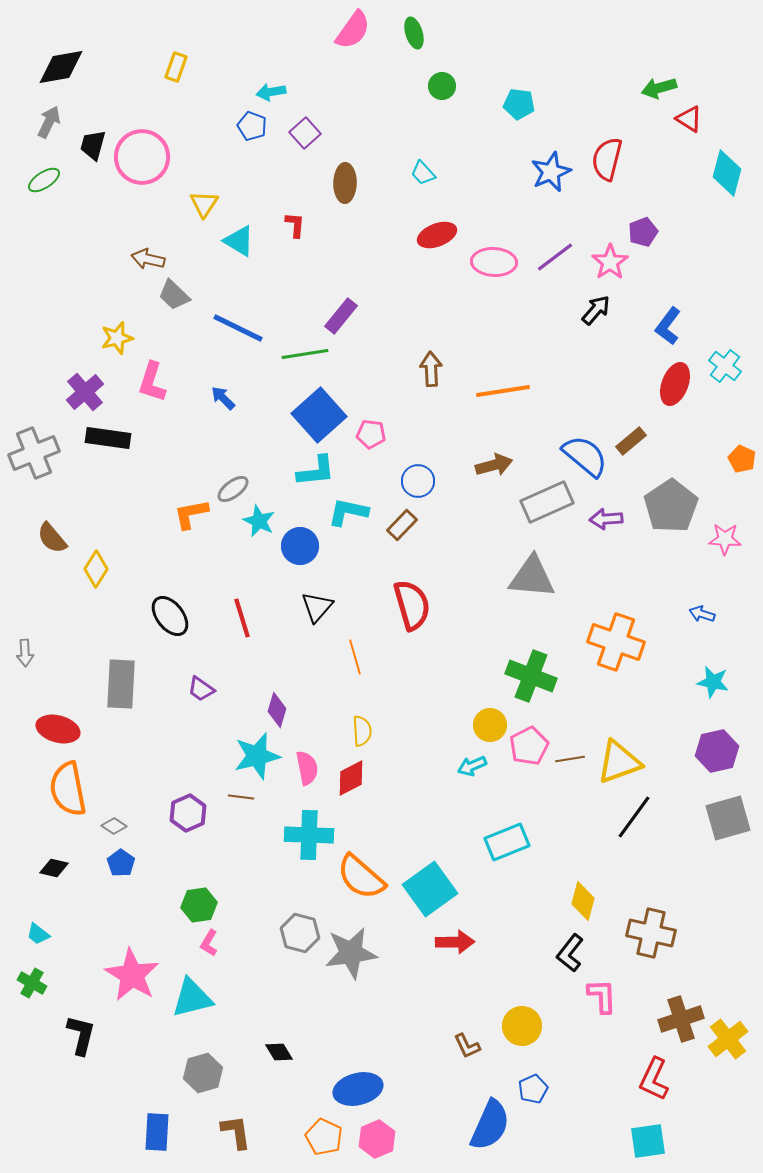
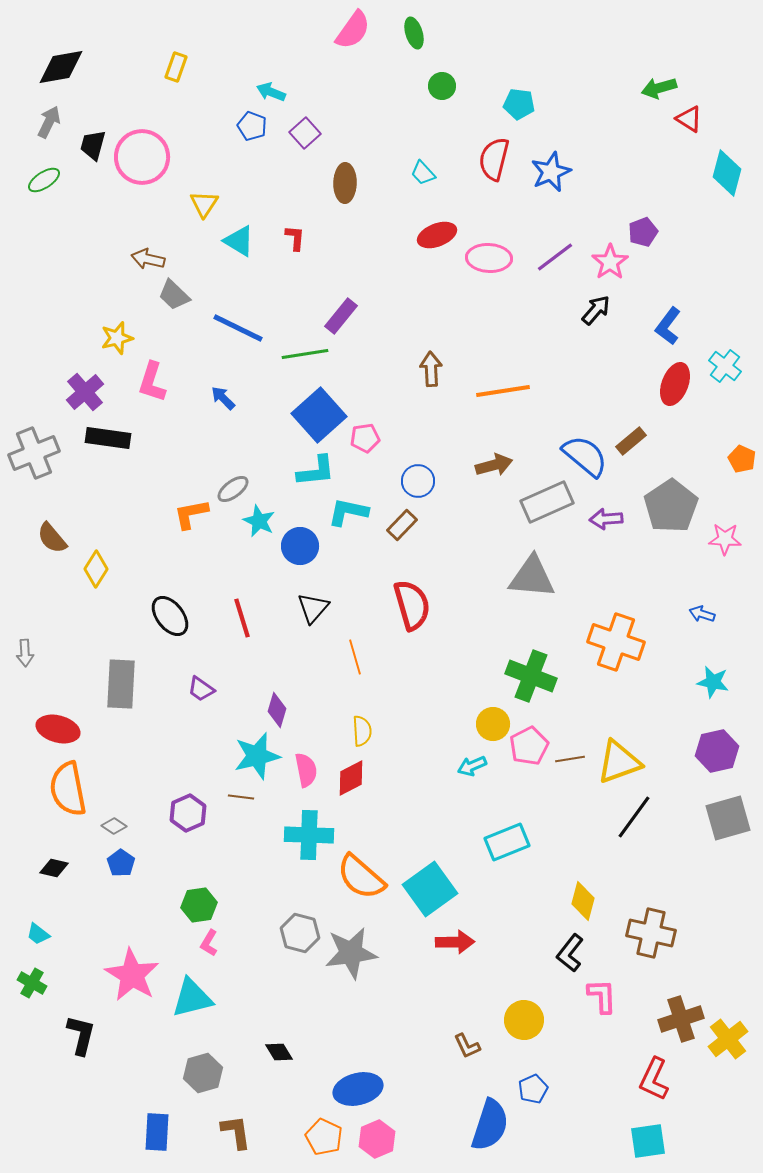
cyan arrow at (271, 92): rotated 32 degrees clockwise
red semicircle at (607, 159): moved 113 px left
red L-shape at (295, 225): moved 13 px down
pink ellipse at (494, 262): moved 5 px left, 4 px up
pink pentagon at (371, 434): moved 6 px left, 4 px down; rotated 16 degrees counterclockwise
black triangle at (317, 607): moved 4 px left, 1 px down
yellow circle at (490, 725): moved 3 px right, 1 px up
pink semicircle at (307, 768): moved 1 px left, 2 px down
yellow circle at (522, 1026): moved 2 px right, 6 px up
blue semicircle at (490, 1125): rotated 6 degrees counterclockwise
